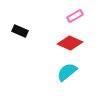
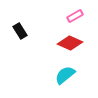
black rectangle: rotated 35 degrees clockwise
cyan semicircle: moved 2 px left, 3 px down
